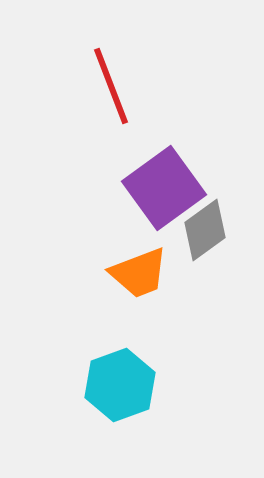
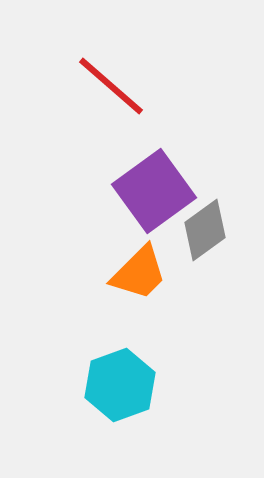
red line: rotated 28 degrees counterclockwise
purple square: moved 10 px left, 3 px down
orange trapezoid: rotated 24 degrees counterclockwise
